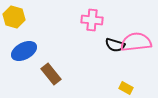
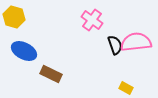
pink cross: rotated 30 degrees clockwise
black semicircle: rotated 126 degrees counterclockwise
blue ellipse: rotated 55 degrees clockwise
brown rectangle: rotated 25 degrees counterclockwise
